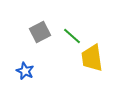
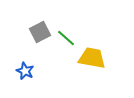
green line: moved 6 px left, 2 px down
yellow trapezoid: rotated 108 degrees clockwise
